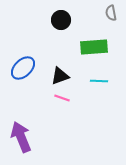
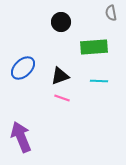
black circle: moved 2 px down
